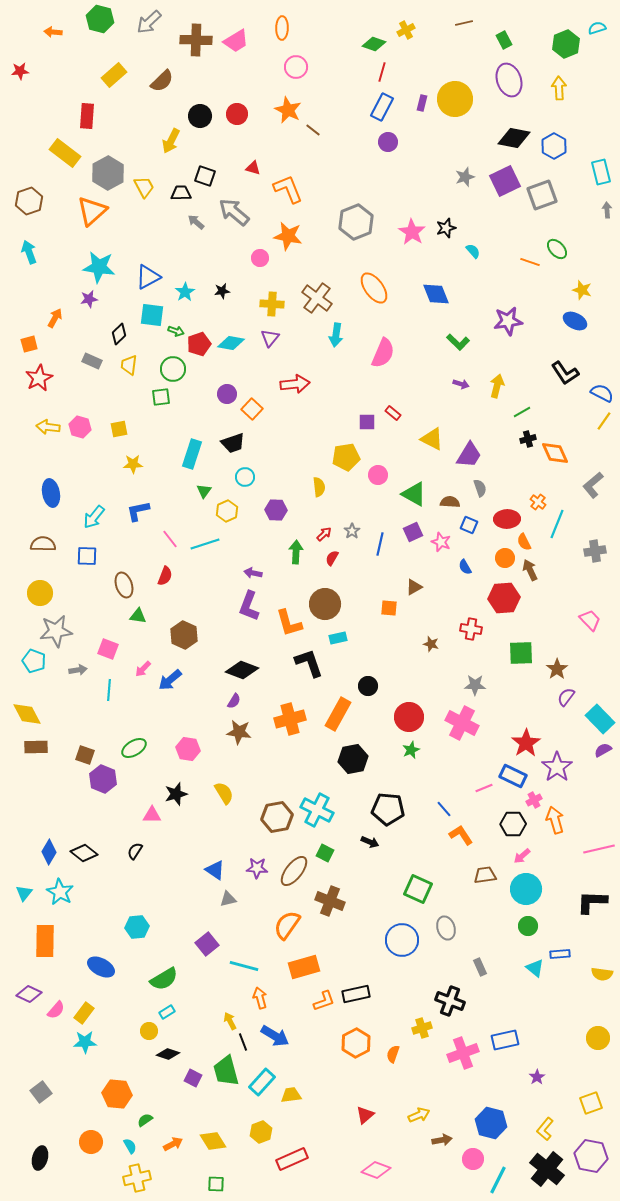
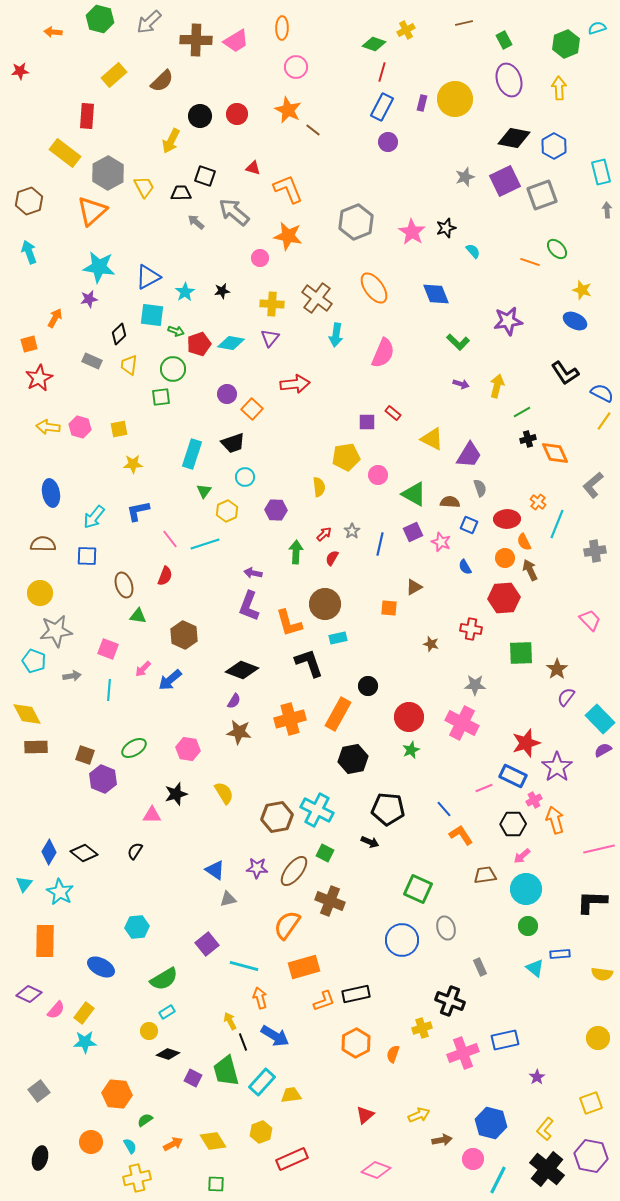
gray arrow at (78, 670): moved 6 px left, 6 px down
red star at (526, 743): rotated 16 degrees clockwise
cyan triangle at (24, 893): moved 9 px up
gray square at (41, 1092): moved 2 px left, 1 px up
